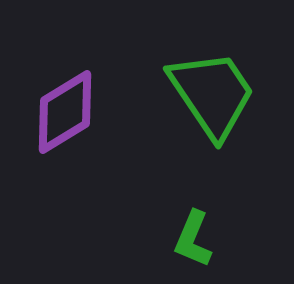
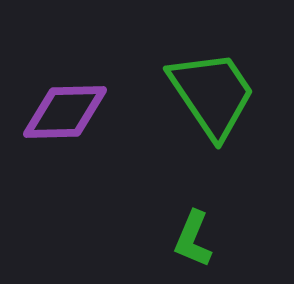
purple diamond: rotated 30 degrees clockwise
